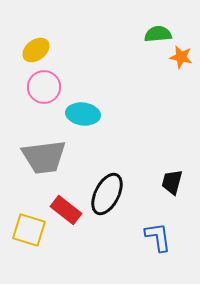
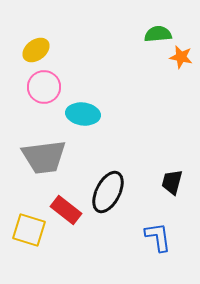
black ellipse: moved 1 px right, 2 px up
